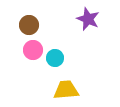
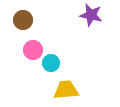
purple star: moved 3 px right, 4 px up; rotated 10 degrees counterclockwise
brown circle: moved 6 px left, 5 px up
cyan circle: moved 4 px left, 5 px down
